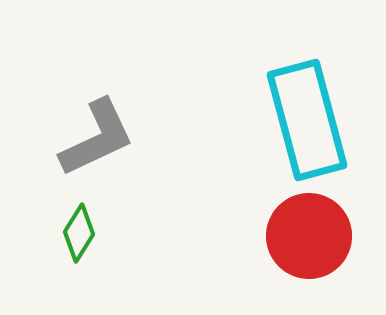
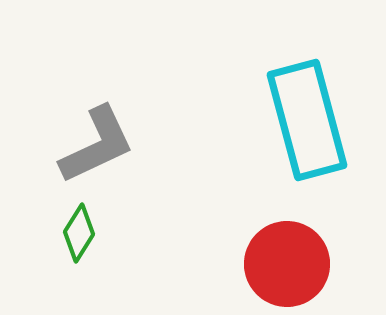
gray L-shape: moved 7 px down
red circle: moved 22 px left, 28 px down
